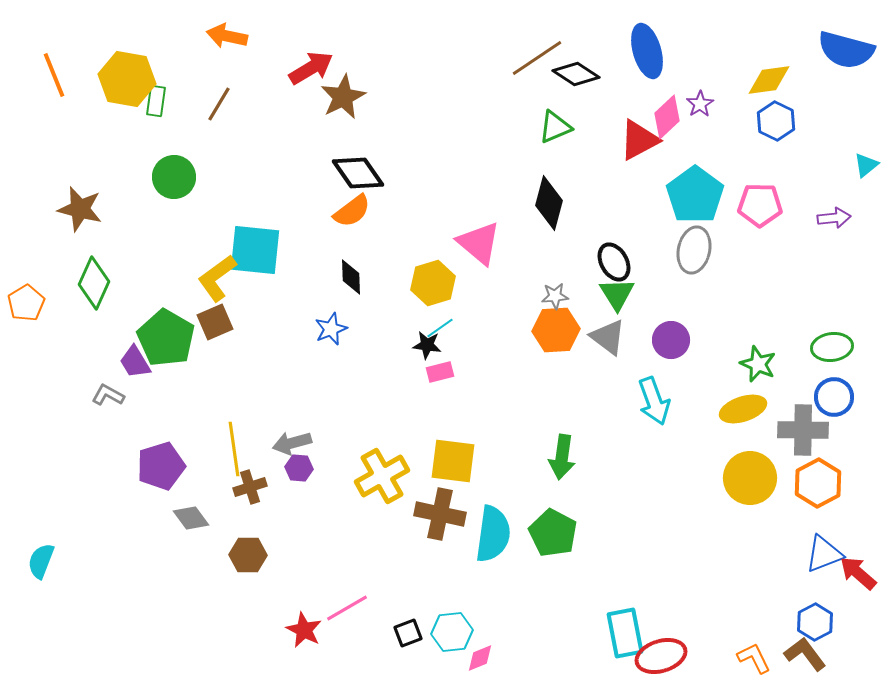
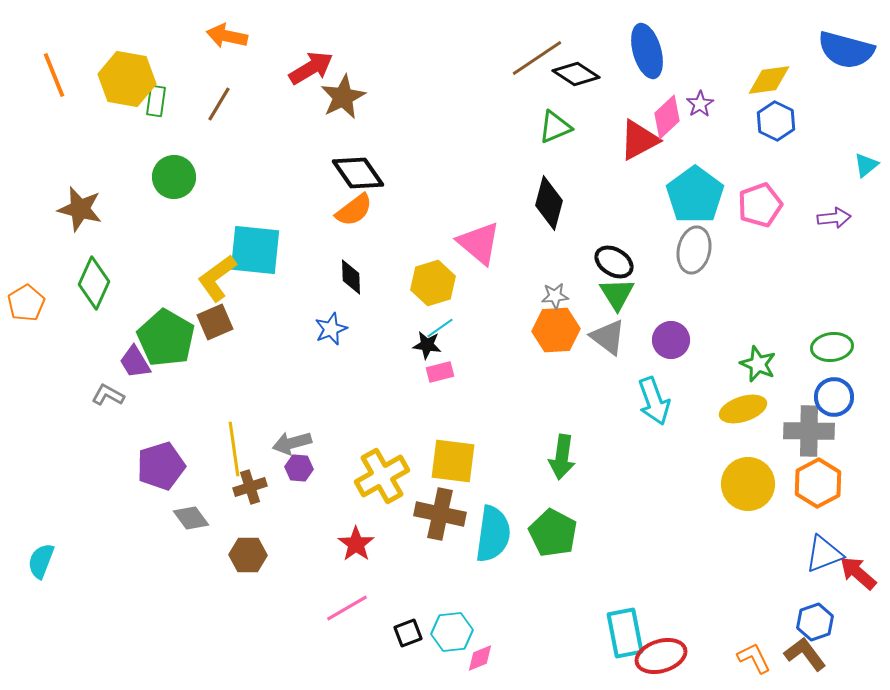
pink pentagon at (760, 205): rotated 21 degrees counterclockwise
orange semicircle at (352, 211): moved 2 px right, 1 px up
black ellipse at (614, 262): rotated 30 degrees counterclockwise
gray cross at (803, 430): moved 6 px right, 1 px down
yellow circle at (750, 478): moved 2 px left, 6 px down
blue hexagon at (815, 622): rotated 9 degrees clockwise
red star at (304, 630): moved 52 px right, 86 px up; rotated 9 degrees clockwise
